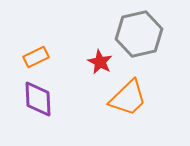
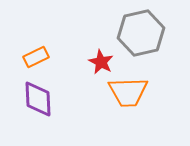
gray hexagon: moved 2 px right, 1 px up
red star: moved 1 px right
orange trapezoid: moved 6 px up; rotated 42 degrees clockwise
